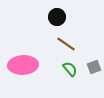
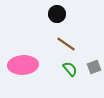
black circle: moved 3 px up
